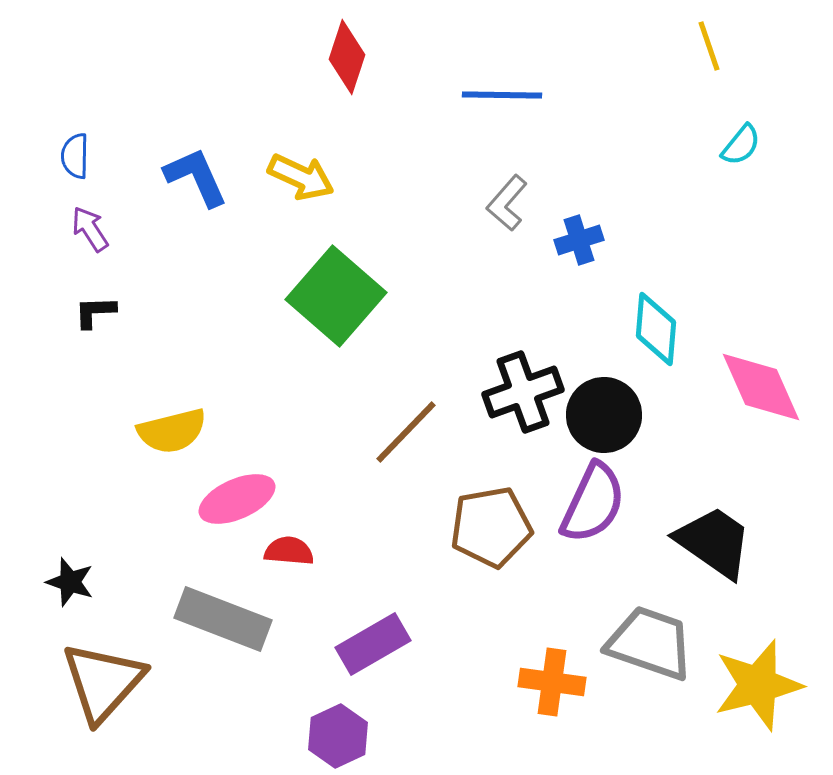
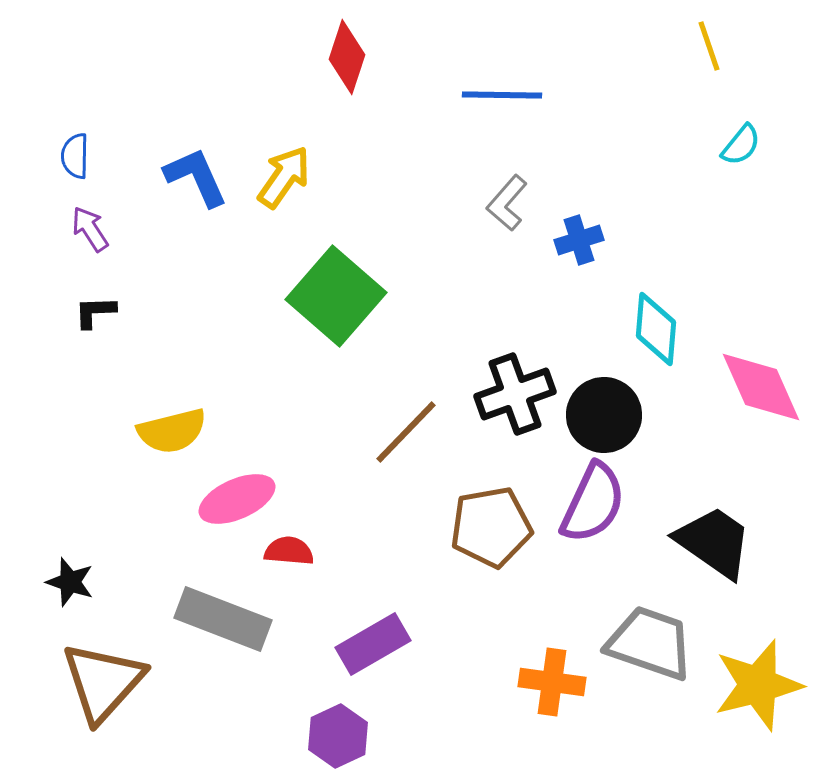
yellow arrow: moved 17 px left; rotated 80 degrees counterclockwise
black cross: moved 8 px left, 2 px down
